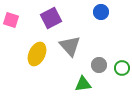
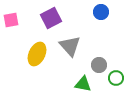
pink square: rotated 28 degrees counterclockwise
green circle: moved 6 px left, 10 px down
green triangle: rotated 18 degrees clockwise
